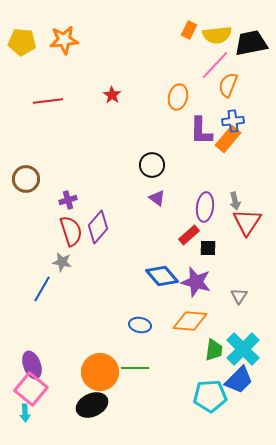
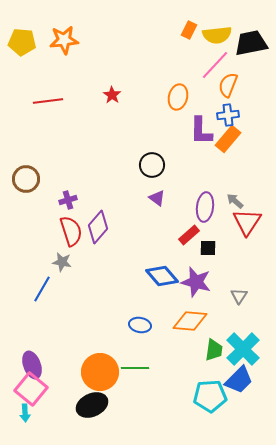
blue cross at (233, 121): moved 5 px left, 6 px up
gray arrow at (235, 201): rotated 144 degrees clockwise
